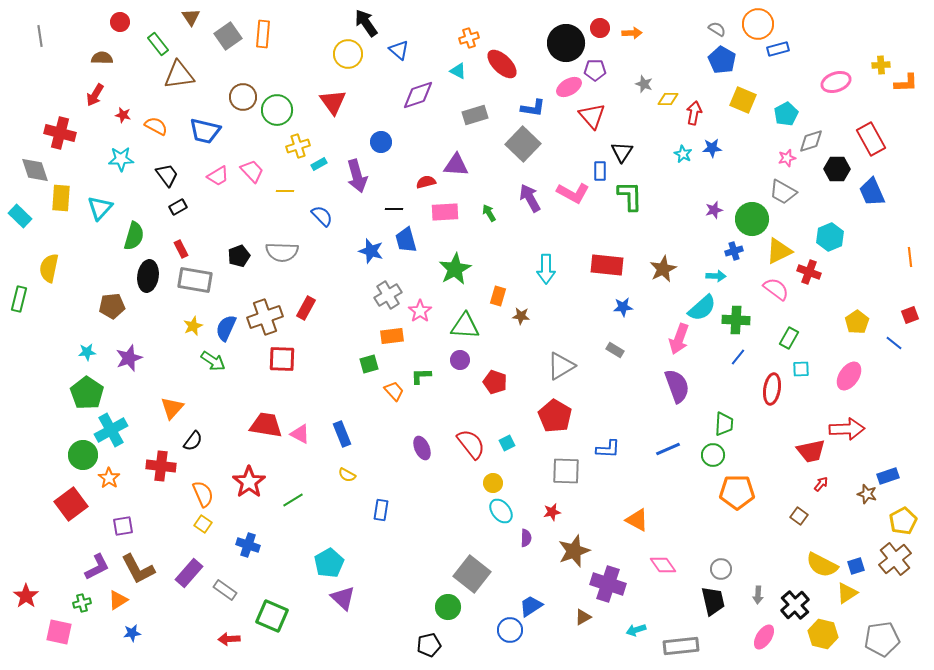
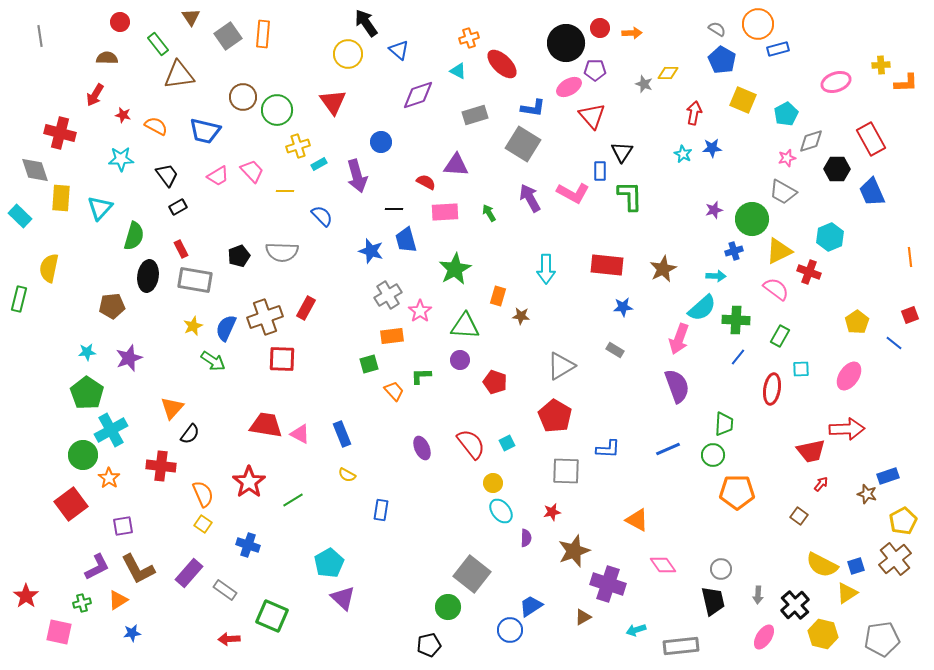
brown semicircle at (102, 58): moved 5 px right
yellow diamond at (668, 99): moved 26 px up
gray square at (523, 144): rotated 12 degrees counterclockwise
red semicircle at (426, 182): rotated 42 degrees clockwise
green rectangle at (789, 338): moved 9 px left, 2 px up
black semicircle at (193, 441): moved 3 px left, 7 px up
